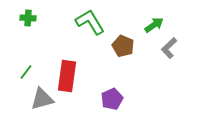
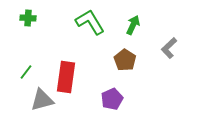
green arrow: moved 21 px left; rotated 30 degrees counterclockwise
brown pentagon: moved 2 px right, 14 px down; rotated 10 degrees clockwise
red rectangle: moved 1 px left, 1 px down
gray triangle: moved 1 px down
